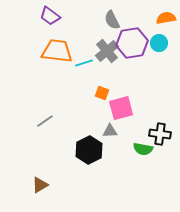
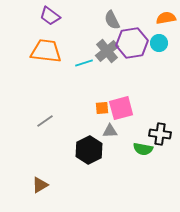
orange trapezoid: moved 11 px left
orange square: moved 15 px down; rotated 24 degrees counterclockwise
